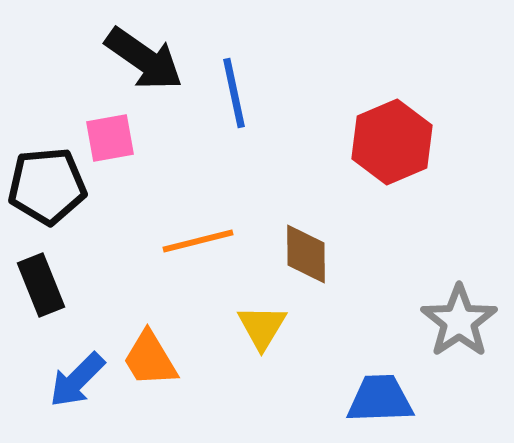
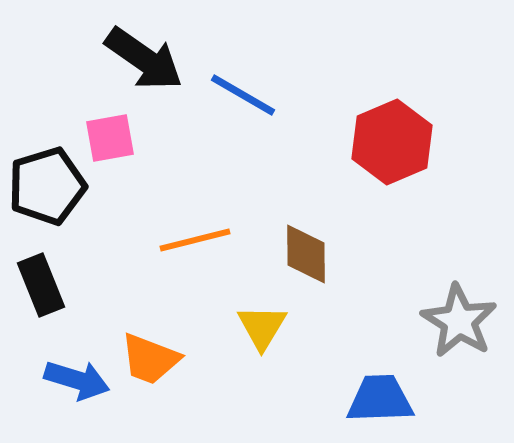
blue line: moved 9 px right, 2 px down; rotated 48 degrees counterclockwise
black pentagon: rotated 12 degrees counterclockwise
orange line: moved 3 px left, 1 px up
gray star: rotated 6 degrees counterclockwise
orange trapezoid: rotated 38 degrees counterclockwise
blue arrow: rotated 118 degrees counterclockwise
